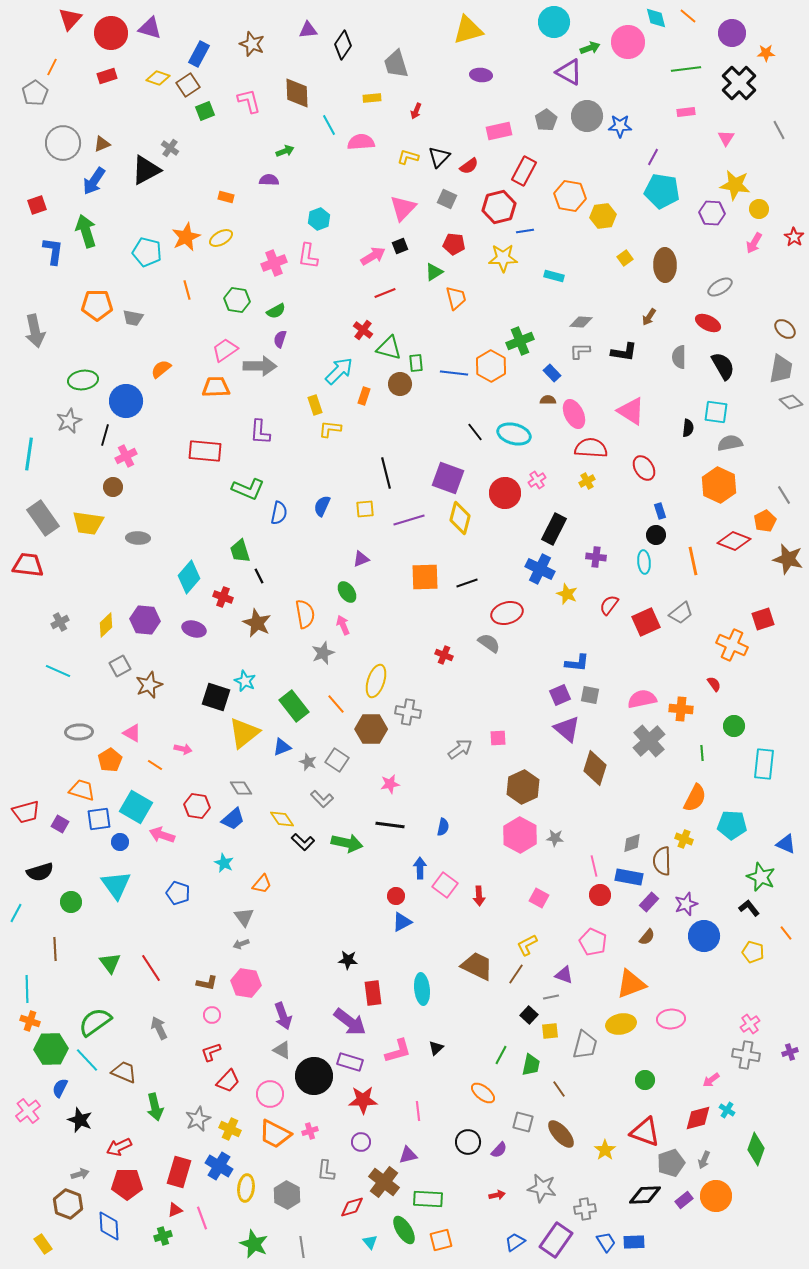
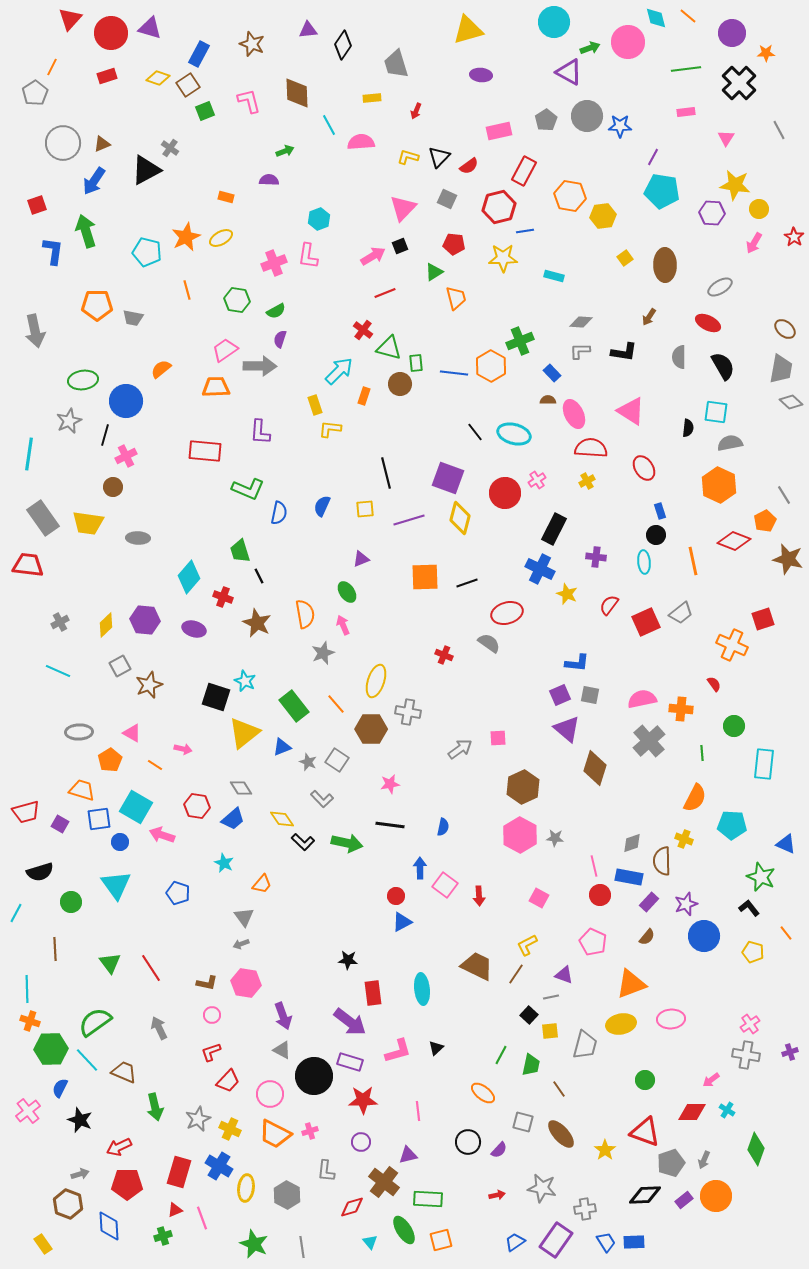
red diamond at (698, 1118): moved 6 px left, 6 px up; rotated 16 degrees clockwise
